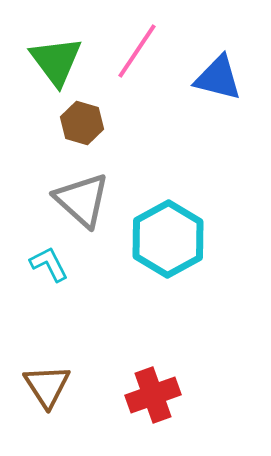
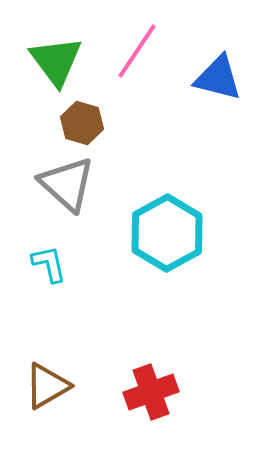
gray triangle: moved 15 px left, 16 px up
cyan hexagon: moved 1 px left, 6 px up
cyan L-shape: rotated 15 degrees clockwise
brown triangle: rotated 33 degrees clockwise
red cross: moved 2 px left, 3 px up
